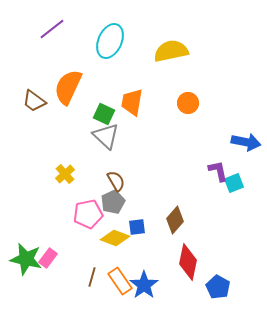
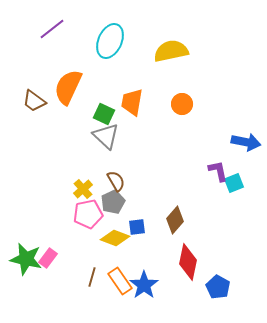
orange circle: moved 6 px left, 1 px down
yellow cross: moved 18 px right, 15 px down
